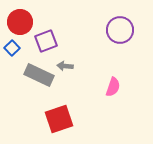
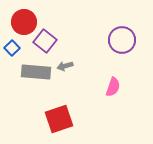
red circle: moved 4 px right
purple circle: moved 2 px right, 10 px down
purple square: moved 1 px left; rotated 30 degrees counterclockwise
gray arrow: rotated 21 degrees counterclockwise
gray rectangle: moved 3 px left, 3 px up; rotated 20 degrees counterclockwise
